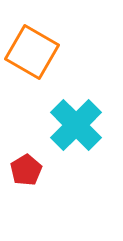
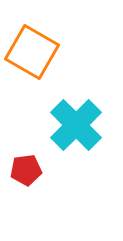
red pentagon: rotated 24 degrees clockwise
